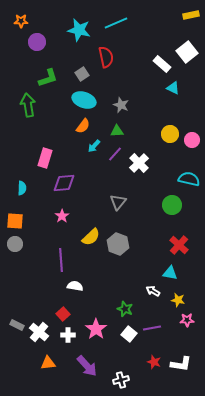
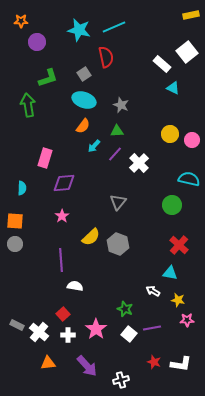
cyan line at (116, 23): moved 2 px left, 4 px down
gray square at (82, 74): moved 2 px right
